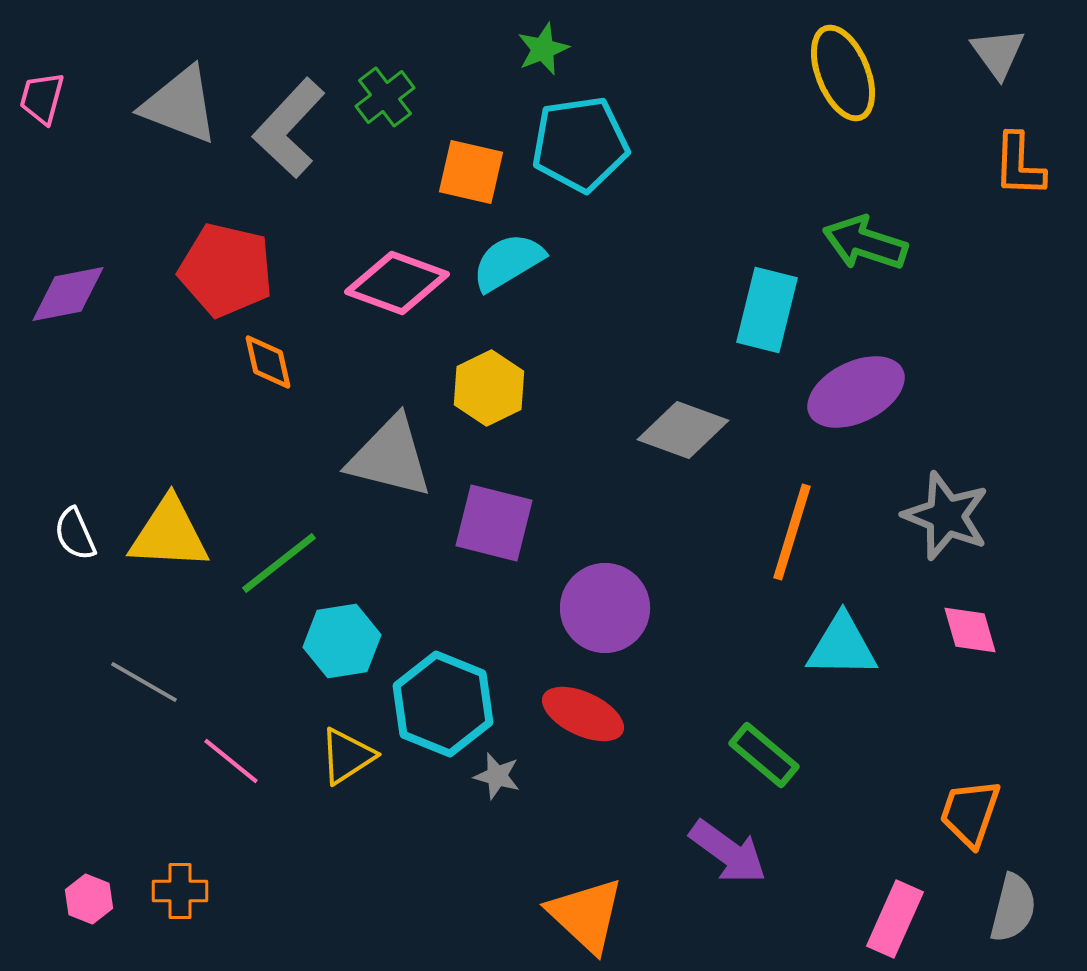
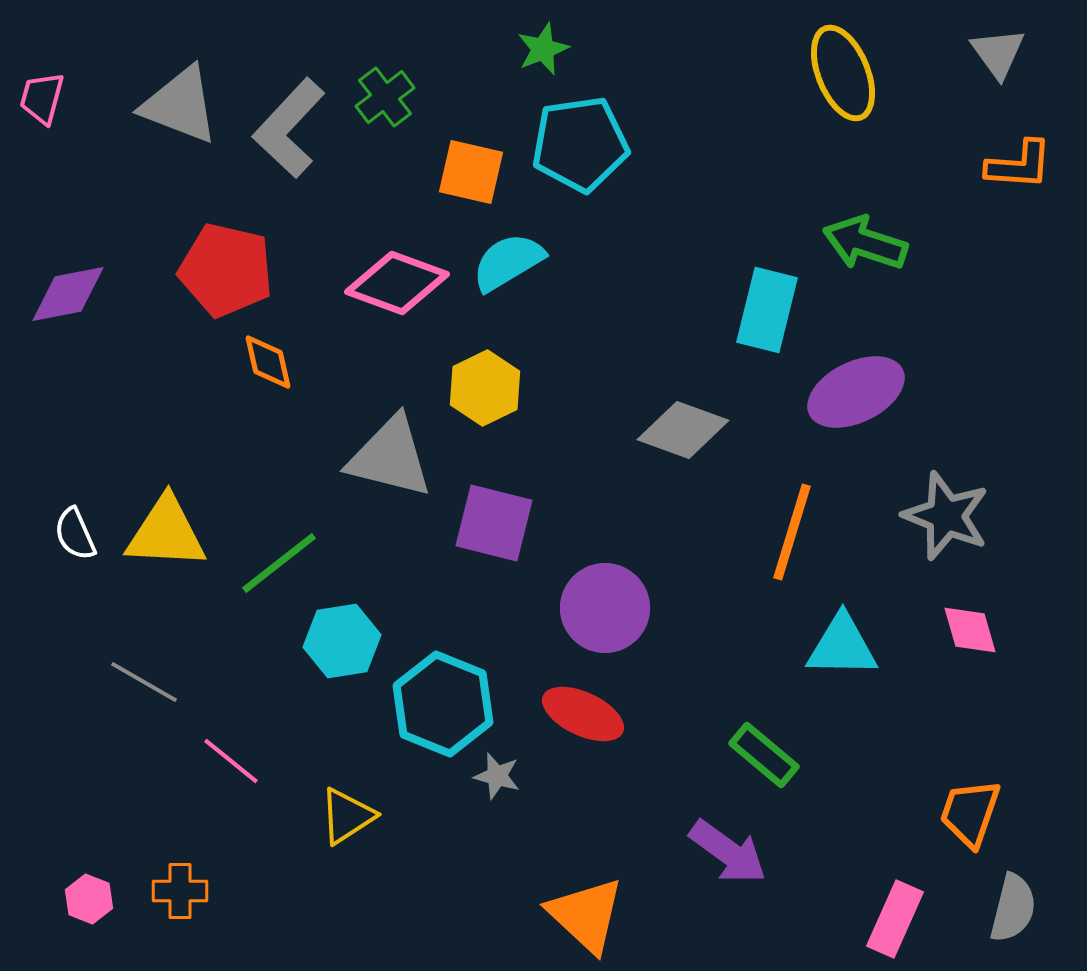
orange L-shape at (1019, 165): rotated 88 degrees counterclockwise
yellow hexagon at (489, 388): moved 4 px left
yellow triangle at (169, 534): moved 3 px left, 1 px up
yellow triangle at (347, 756): moved 60 px down
